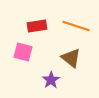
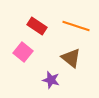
red rectangle: rotated 42 degrees clockwise
pink square: rotated 24 degrees clockwise
purple star: rotated 24 degrees counterclockwise
